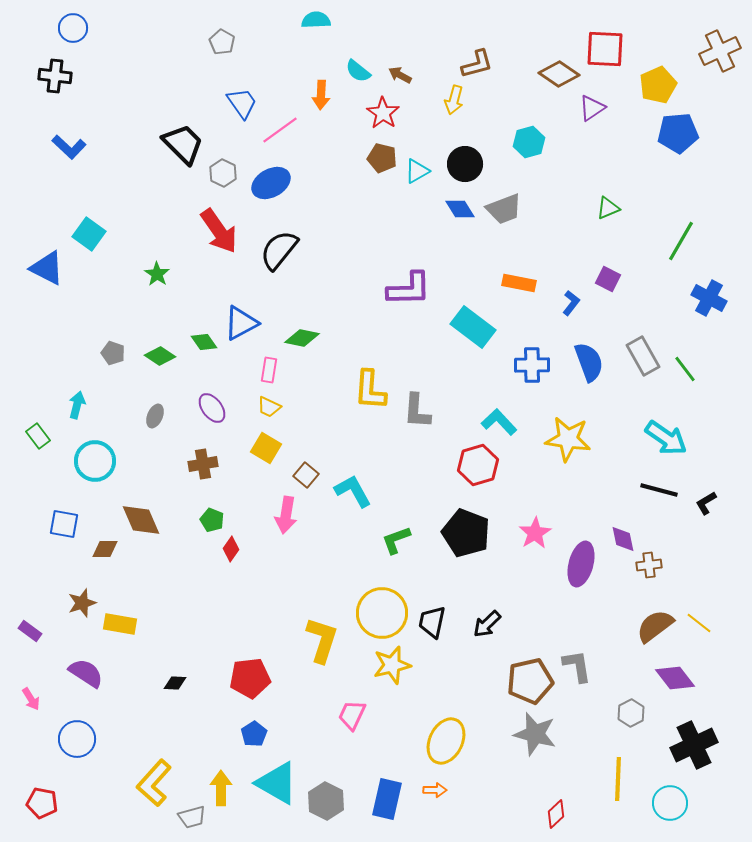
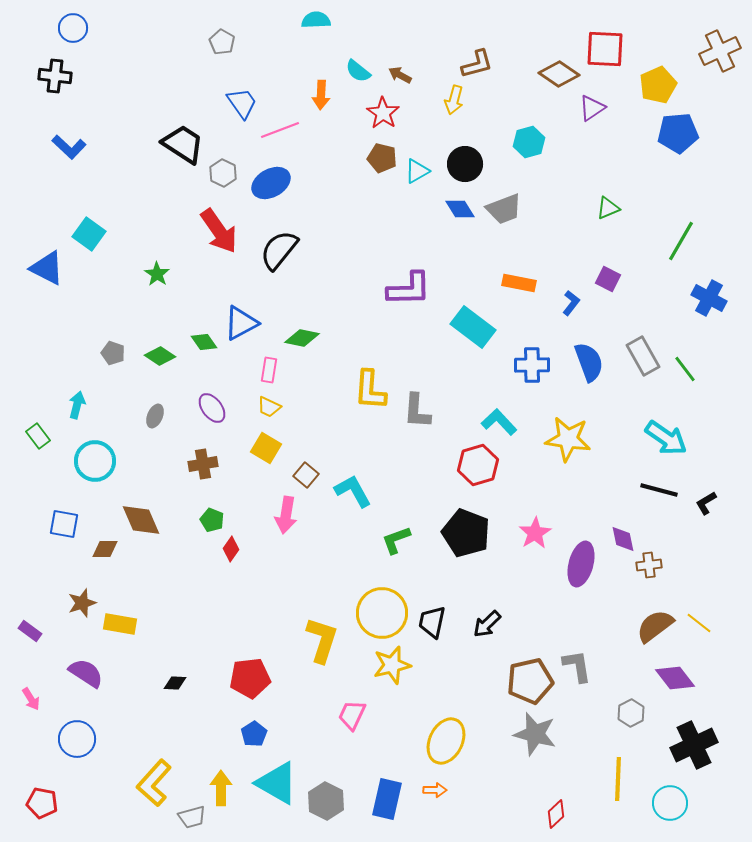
pink line at (280, 130): rotated 15 degrees clockwise
black trapezoid at (183, 144): rotated 12 degrees counterclockwise
